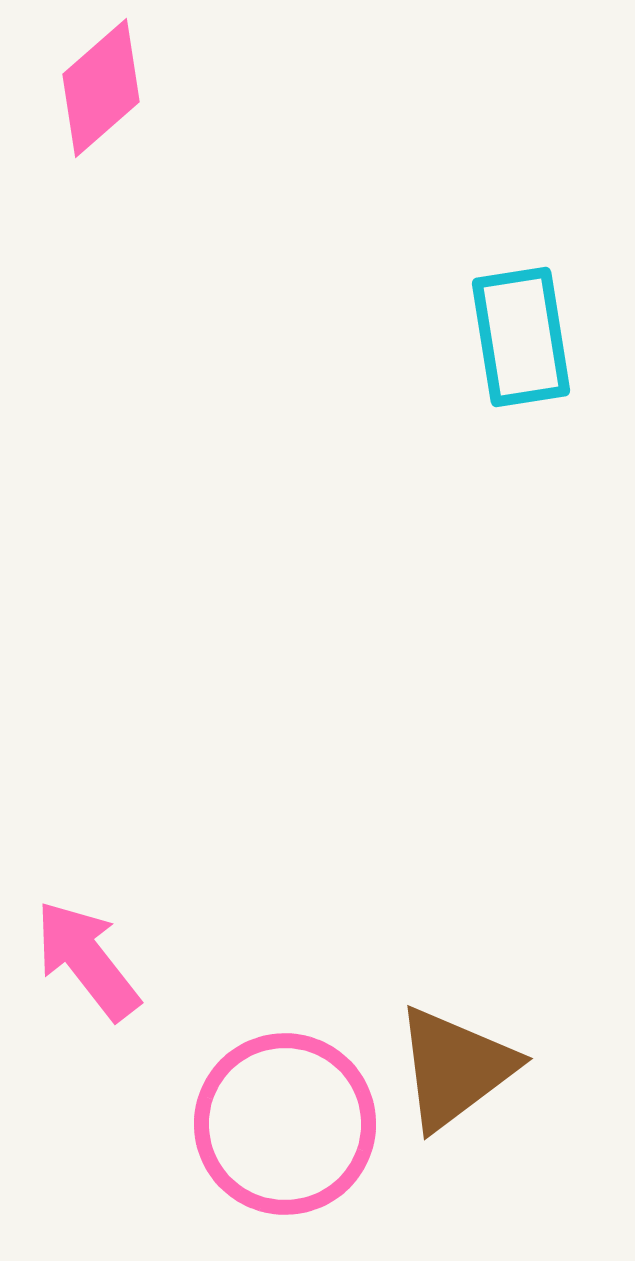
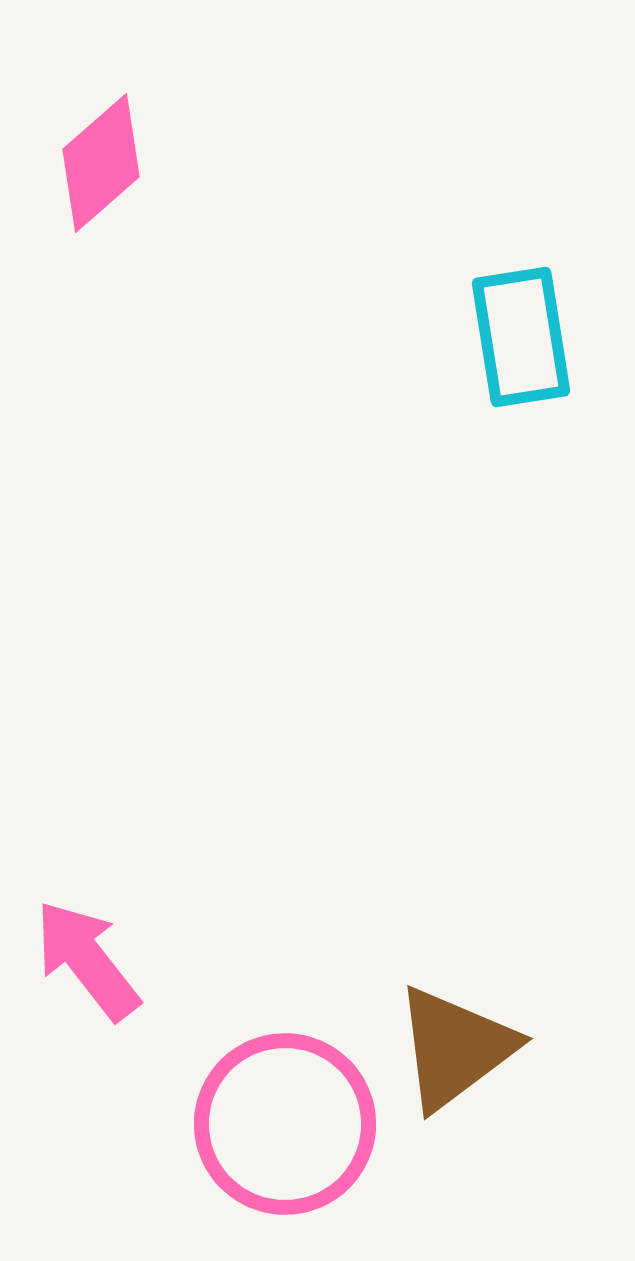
pink diamond: moved 75 px down
brown triangle: moved 20 px up
